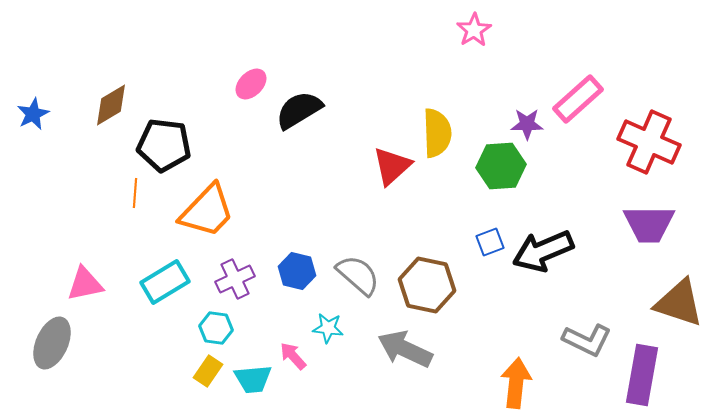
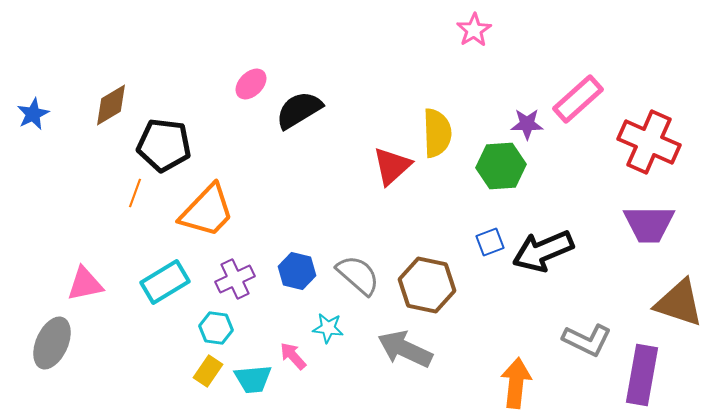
orange line: rotated 16 degrees clockwise
